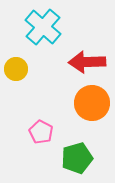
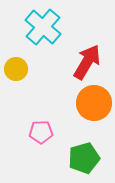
red arrow: rotated 123 degrees clockwise
orange circle: moved 2 px right
pink pentagon: rotated 30 degrees counterclockwise
green pentagon: moved 7 px right
